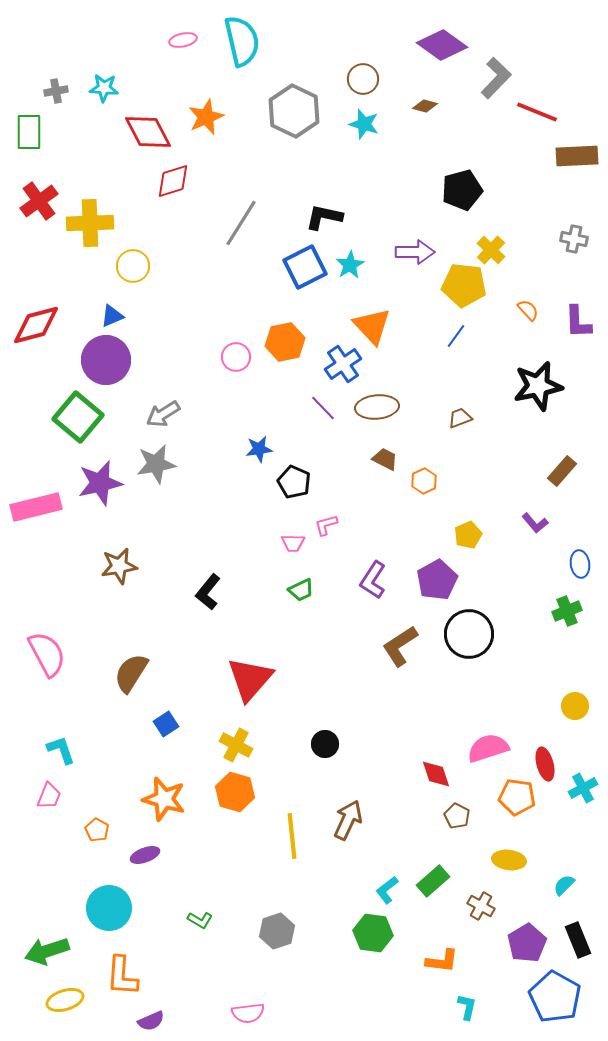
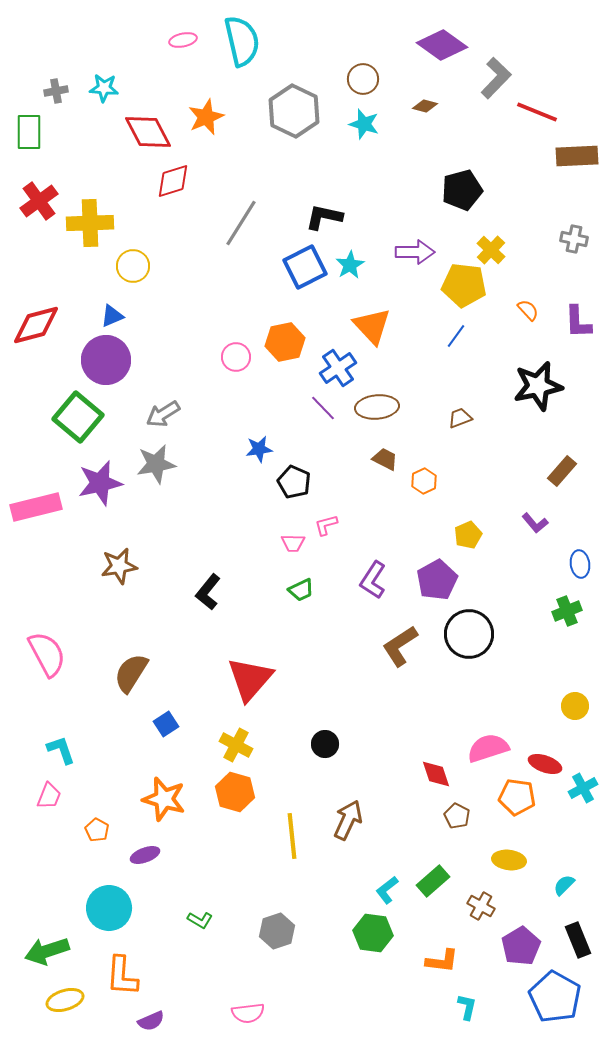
blue cross at (343, 364): moved 5 px left, 4 px down
red ellipse at (545, 764): rotated 56 degrees counterclockwise
purple pentagon at (527, 943): moved 6 px left, 3 px down
